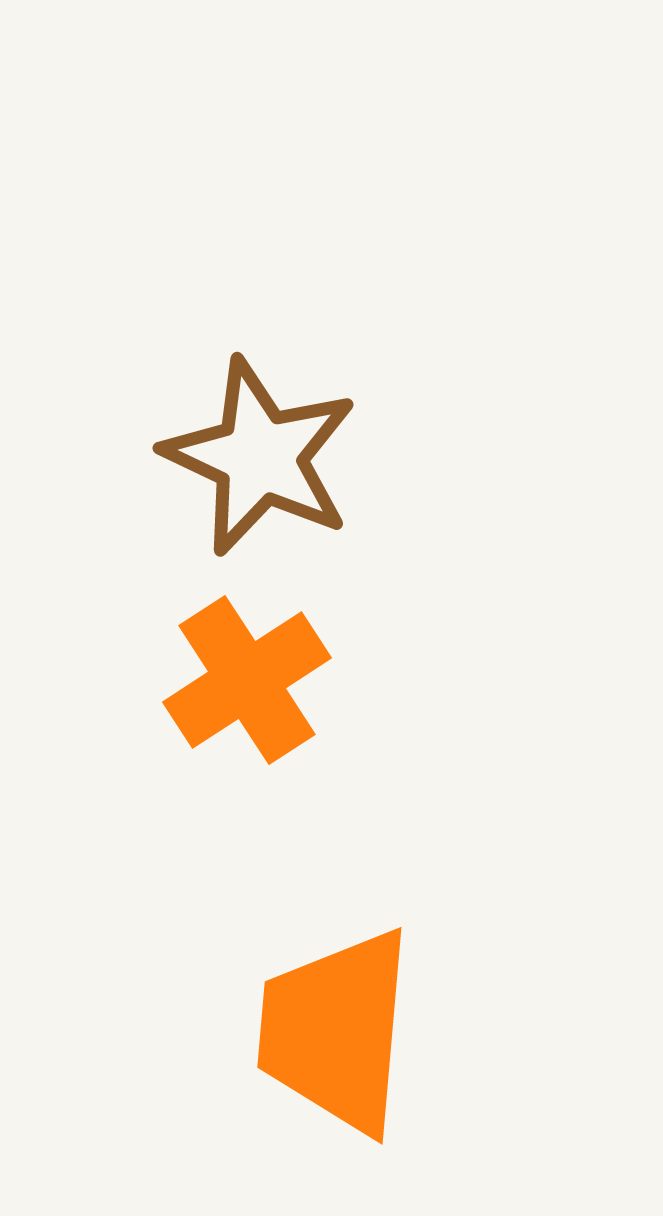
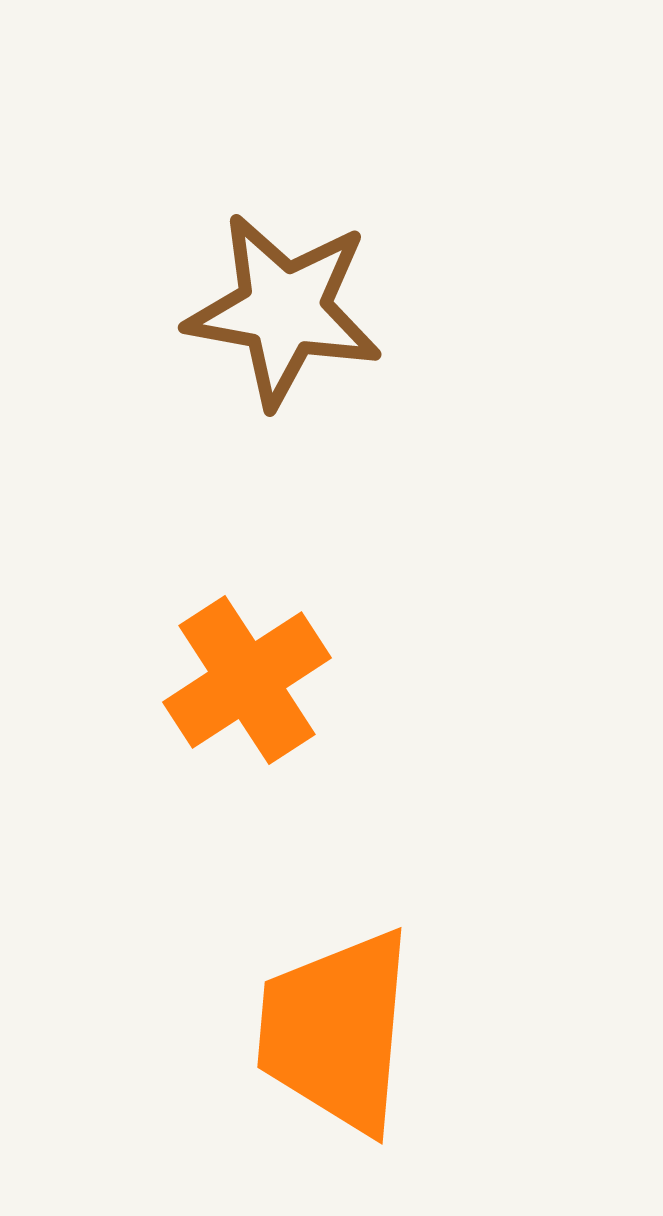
brown star: moved 24 px right, 147 px up; rotated 15 degrees counterclockwise
